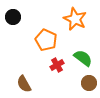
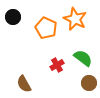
orange pentagon: moved 12 px up
